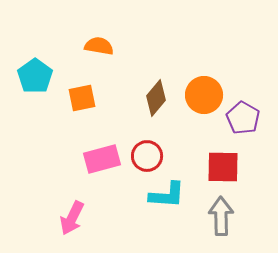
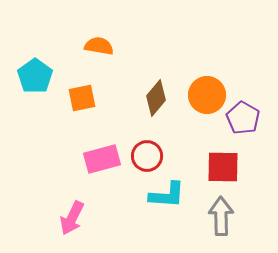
orange circle: moved 3 px right
